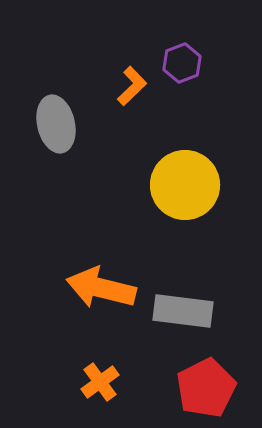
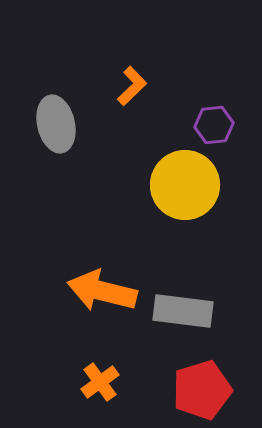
purple hexagon: moved 32 px right, 62 px down; rotated 15 degrees clockwise
orange arrow: moved 1 px right, 3 px down
red pentagon: moved 4 px left, 2 px down; rotated 10 degrees clockwise
